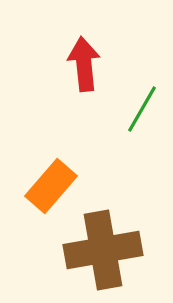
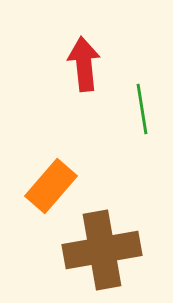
green line: rotated 39 degrees counterclockwise
brown cross: moved 1 px left
